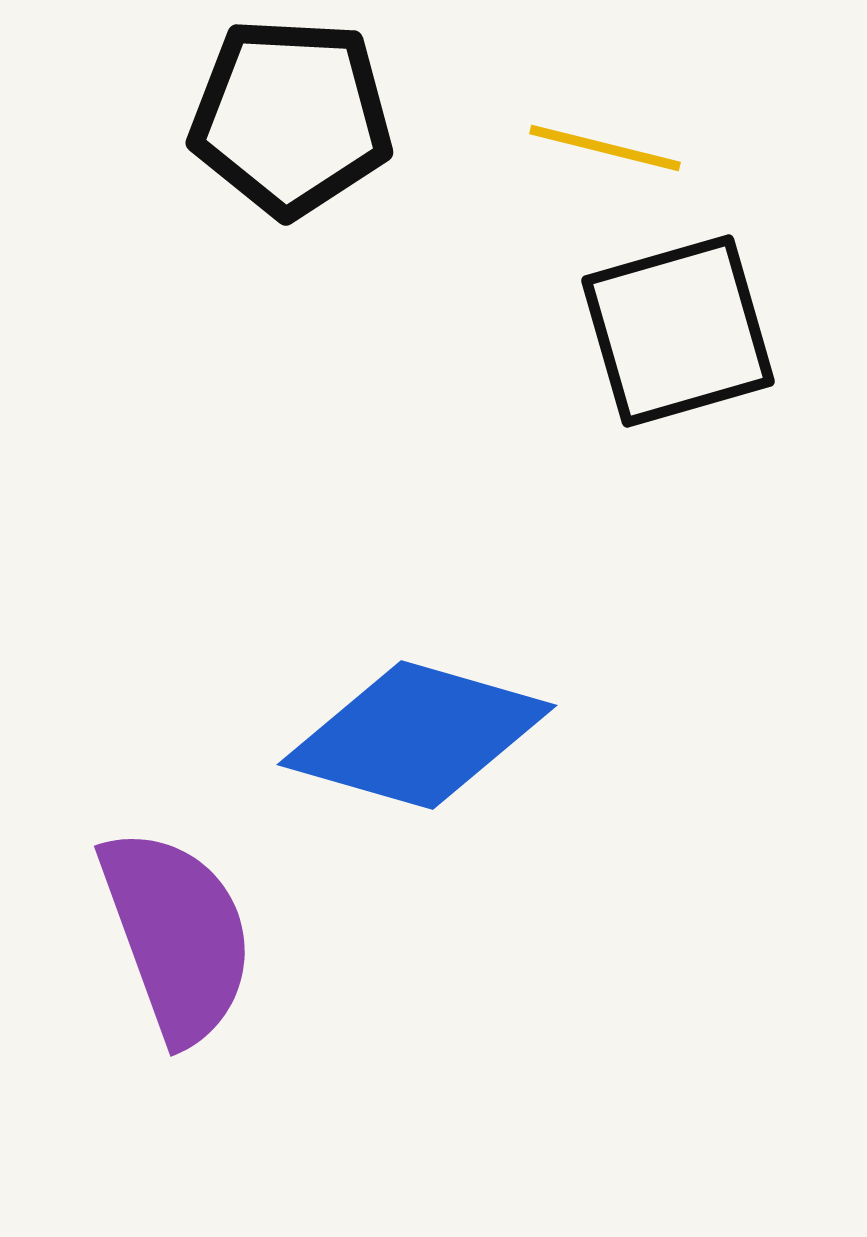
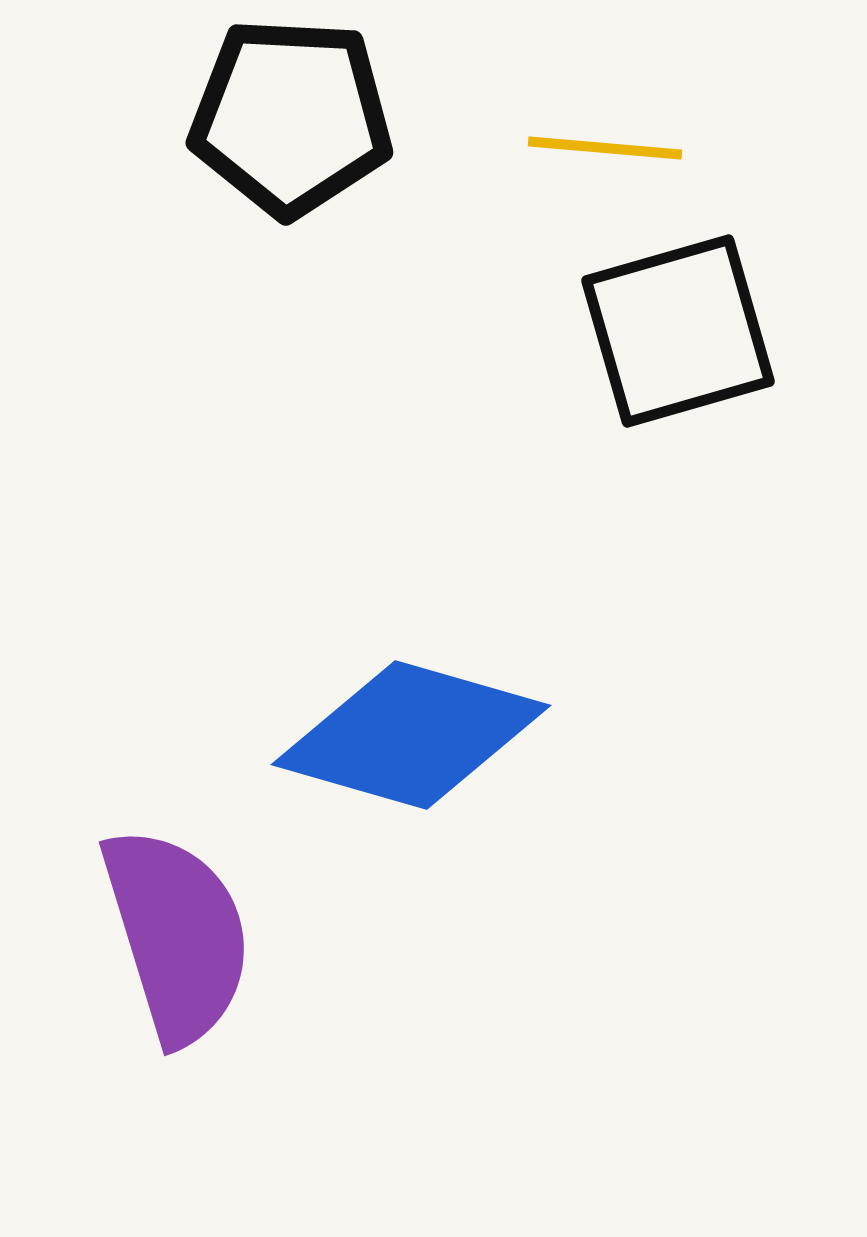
yellow line: rotated 9 degrees counterclockwise
blue diamond: moved 6 px left
purple semicircle: rotated 3 degrees clockwise
